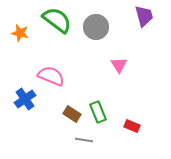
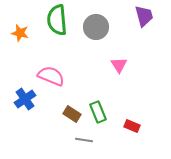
green semicircle: rotated 132 degrees counterclockwise
